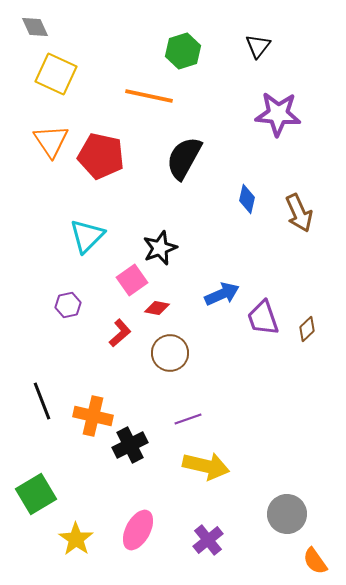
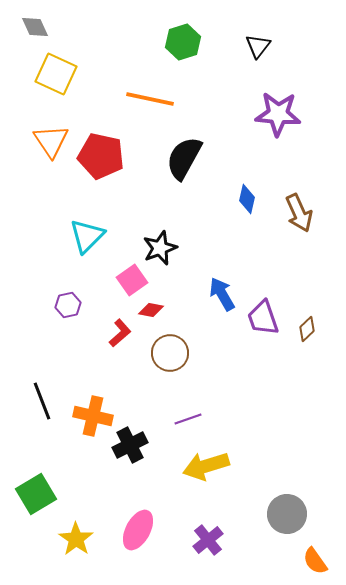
green hexagon: moved 9 px up
orange line: moved 1 px right, 3 px down
blue arrow: rotated 96 degrees counterclockwise
red diamond: moved 6 px left, 2 px down
yellow arrow: rotated 150 degrees clockwise
